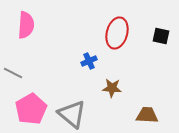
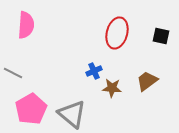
blue cross: moved 5 px right, 10 px down
brown trapezoid: moved 34 px up; rotated 40 degrees counterclockwise
